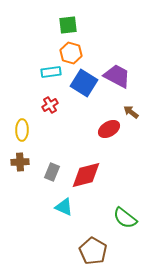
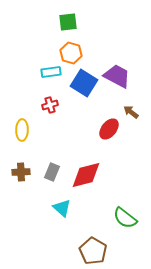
green square: moved 3 px up
red cross: rotated 14 degrees clockwise
red ellipse: rotated 20 degrees counterclockwise
brown cross: moved 1 px right, 10 px down
cyan triangle: moved 2 px left, 1 px down; rotated 18 degrees clockwise
